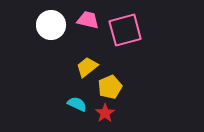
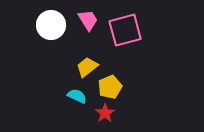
pink trapezoid: rotated 45 degrees clockwise
cyan semicircle: moved 8 px up
